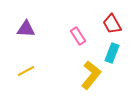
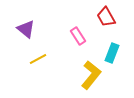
red trapezoid: moved 6 px left, 7 px up
purple triangle: rotated 36 degrees clockwise
yellow line: moved 12 px right, 12 px up
